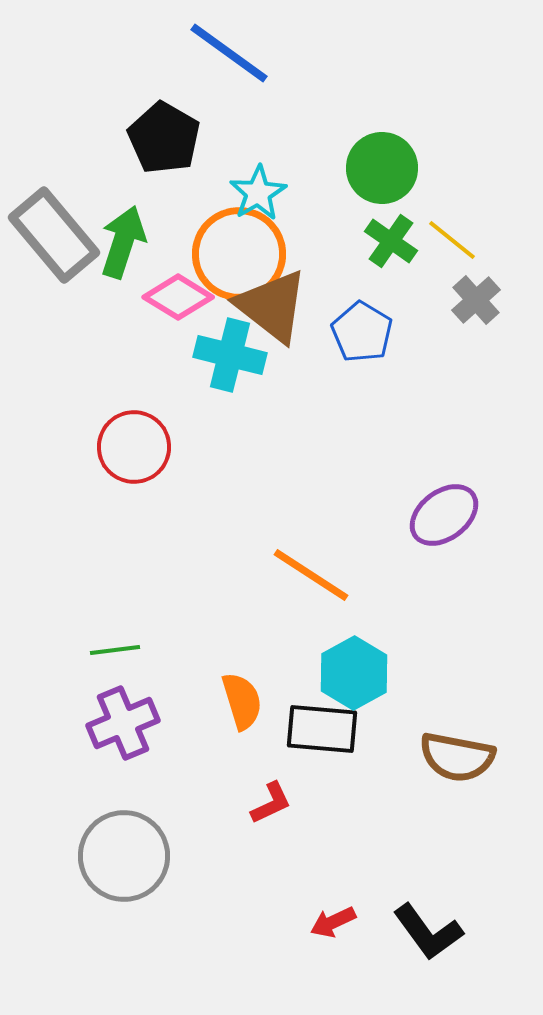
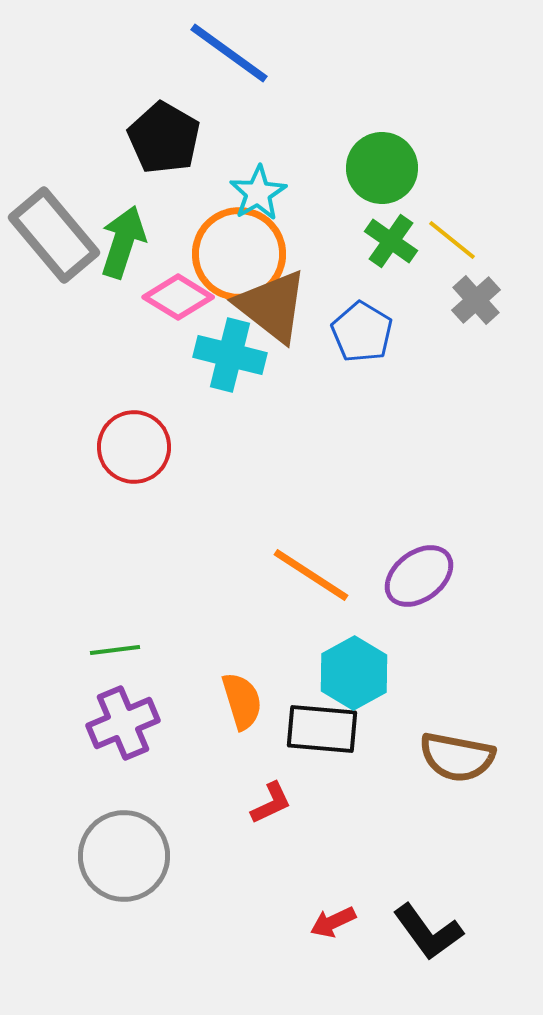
purple ellipse: moved 25 px left, 61 px down
